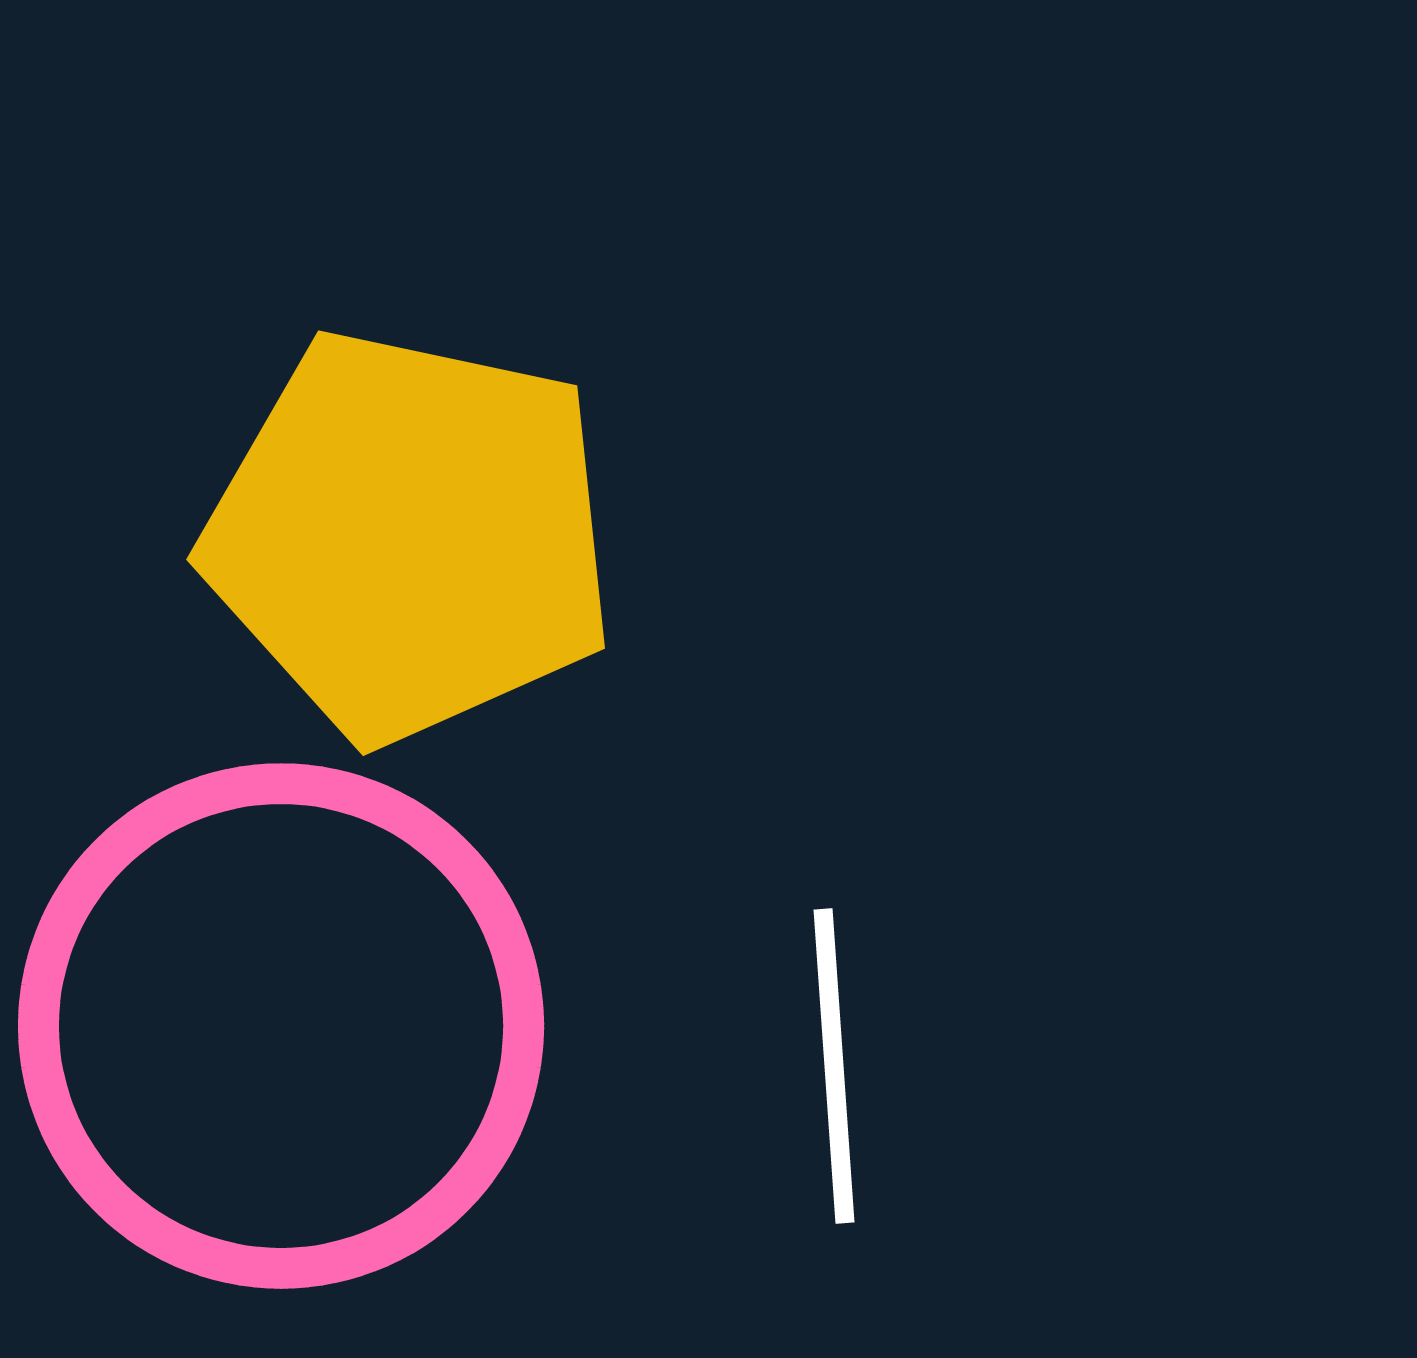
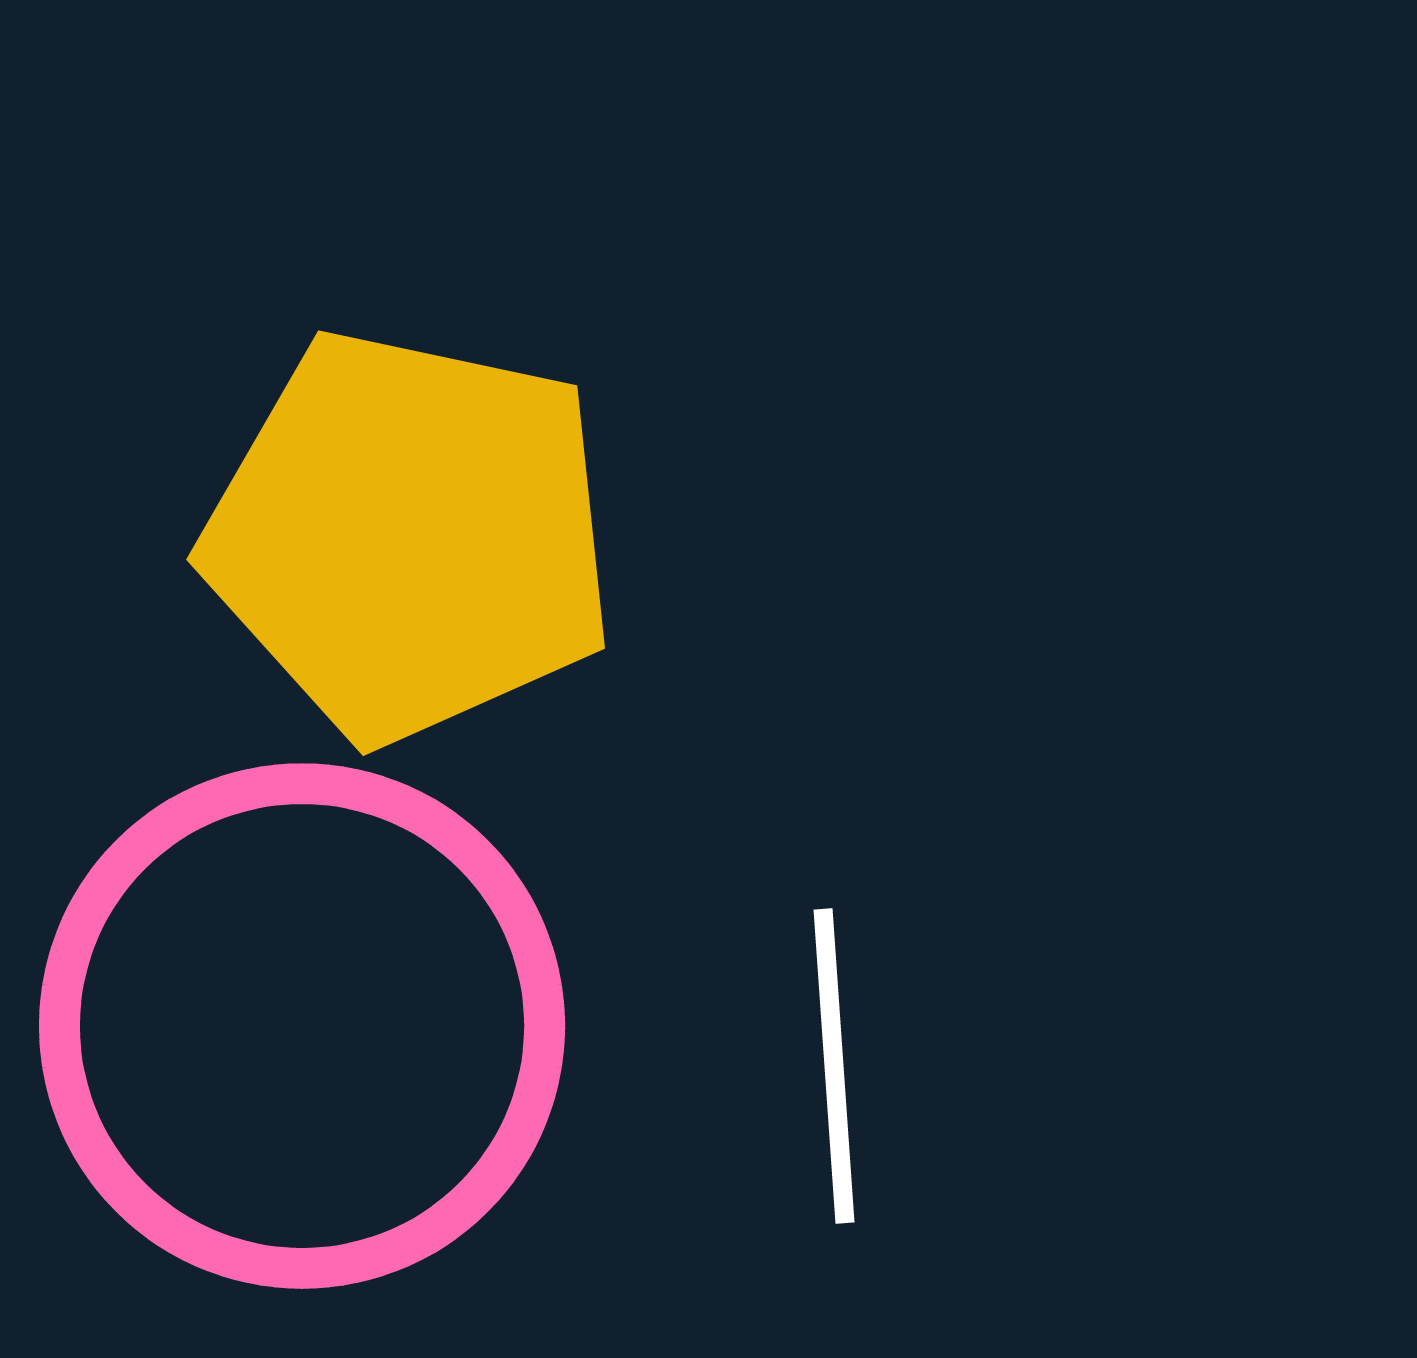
pink circle: moved 21 px right
